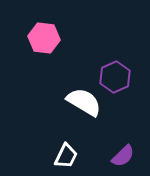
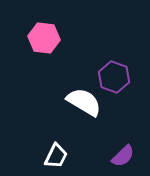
purple hexagon: moved 1 px left; rotated 16 degrees counterclockwise
white trapezoid: moved 10 px left
